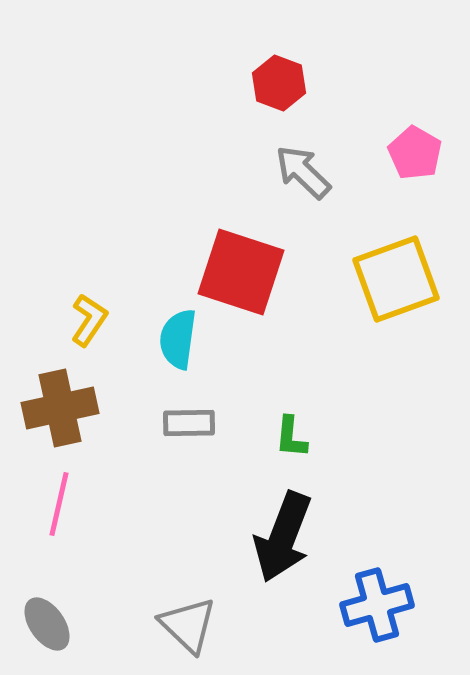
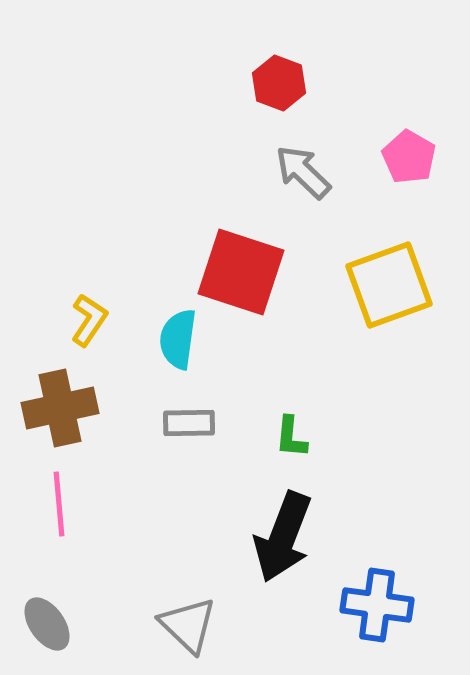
pink pentagon: moved 6 px left, 4 px down
yellow square: moved 7 px left, 6 px down
pink line: rotated 18 degrees counterclockwise
blue cross: rotated 24 degrees clockwise
